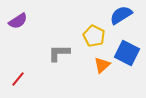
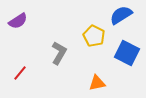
gray L-shape: rotated 120 degrees clockwise
orange triangle: moved 5 px left, 18 px down; rotated 30 degrees clockwise
red line: moved 2 px right, 6 px up
